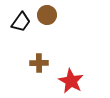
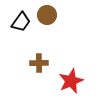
red star: rotated 20 degrees clockwise
